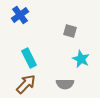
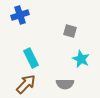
blue cross: rotated 18 degrees clockwise
cyan rectangle: moved 2 px right
